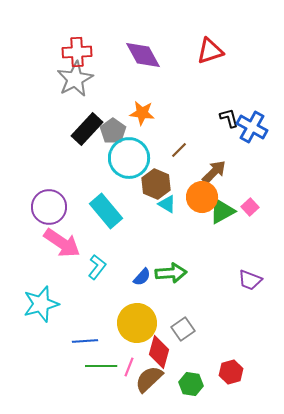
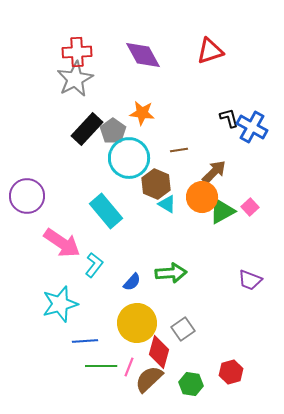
brown line: rotated 36 degrees clockwise
purple circle: moved 22 px left, 11 px up
cyan L-shape: moved 3 px left, 2 px up
blue semicircle: moved 10 px left, 5 px down
cyan star: moved 19 px right
